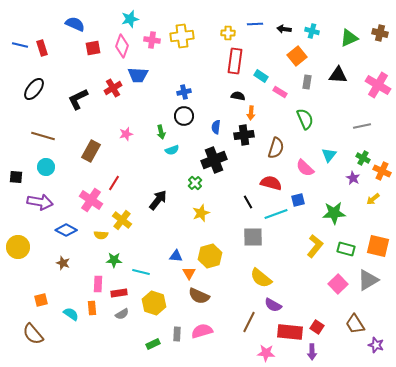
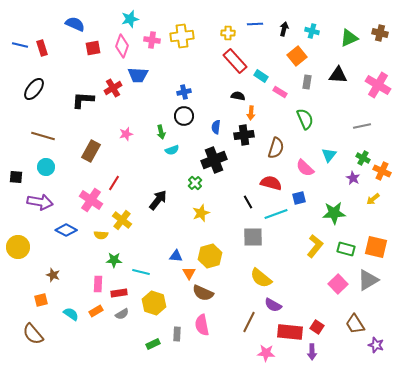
black arrow at (284, 29): rotated 96 degrees clockwise
red rectangle at (235, 61): rotated 50 degrees counterclockwise
black L-shape at (78, 99): moved 5 px right, 1 px down; rotated 30 degrees clockwise
blue square at (298, 200): moved 1 px right, 2 px up
orange square at (378, 246): moved 2 px left, 1 px down
brown star at (63, 263): moved 10 px left, 12 px down
brown semicircle at (199, 296): moved 4 px right, 3 px up
orange rectangle at (92, 308): moved 4 px right, 3 px down; rotated 64 degrees clockwise
pink semicircle at (202, 331): moved 6 px up; rotated 85 degrees counterclockwise
